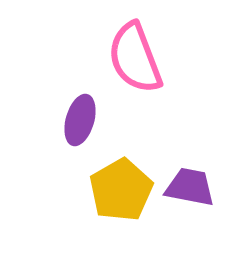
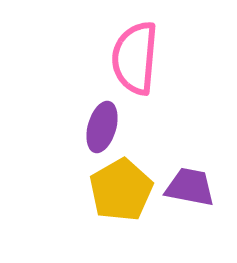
pink semicircle: rotated 26 degrees clockwise
purple ellipse: moved 22 px right, 7 px down
